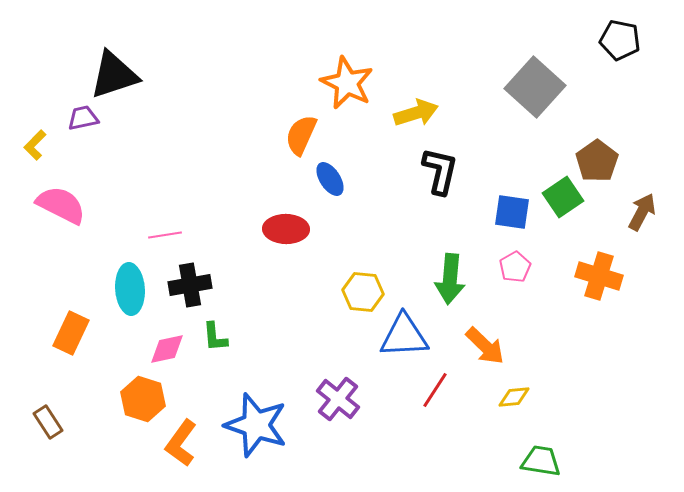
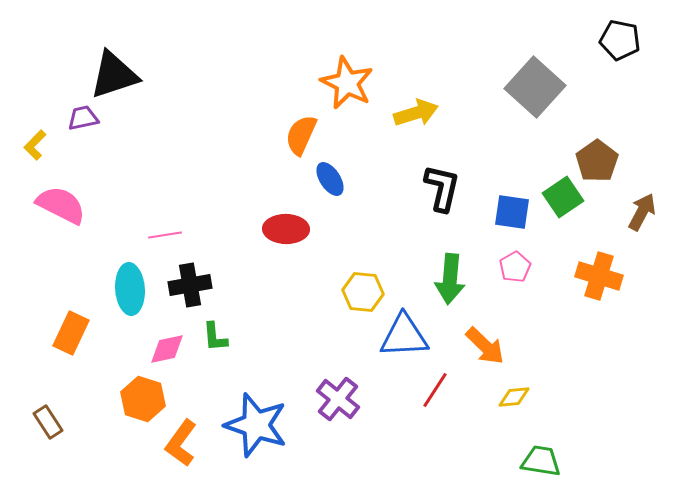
black L-shape: moved 2 px right, 17 px down
